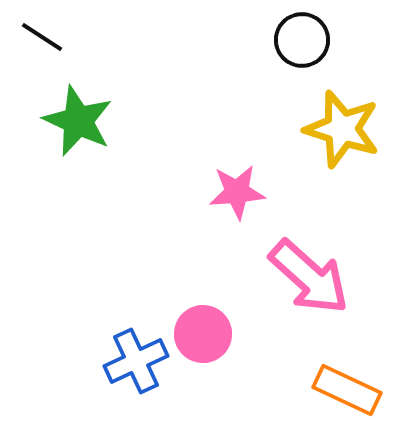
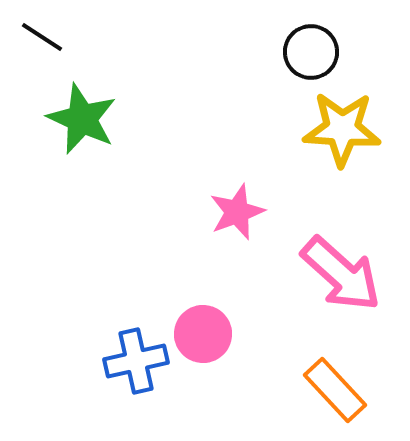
black circle: moved 9 px right, 12 px down
green star: moved 4 px right, 2 px up
yellow star: rotated 14 degrees counterclockwise
pink star: moved 20 px down; rotated 16 degrees counterclockwise
pink arrow: moved 32 px right, 3 px up
blue cross: rotated 12 degrees clockwise
orange rectangle: moved 12 px left; rotated 22 degrees clockwise
